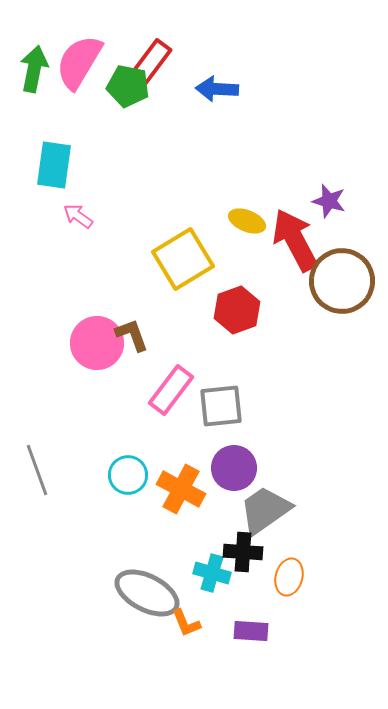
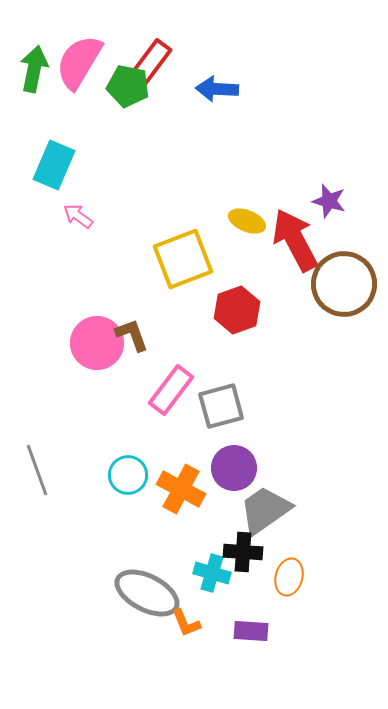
cyan rectangle: rotated 15 degrees clockwise
yellow square: rotated 10 degrees clockwise
brown circle: moved 2 px right, 3 px down
gray square: rotated 9 degrees counterclockwise
